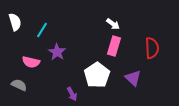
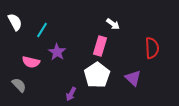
white semicircle: rotated 12 degrees counterclockwise
pink rectangle: moved 14 px left
gray semicircle: rotated 21 degrees clockwise
purple arrow: moved 1 px left; rotated 56 degrees clockwise
